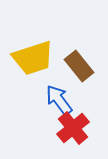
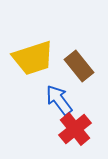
red cross: moved 2 px right, 1 px down
